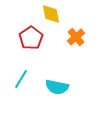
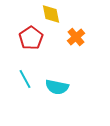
cyan line: moved 4 px right; rotated 60 degrees counterclockwise
